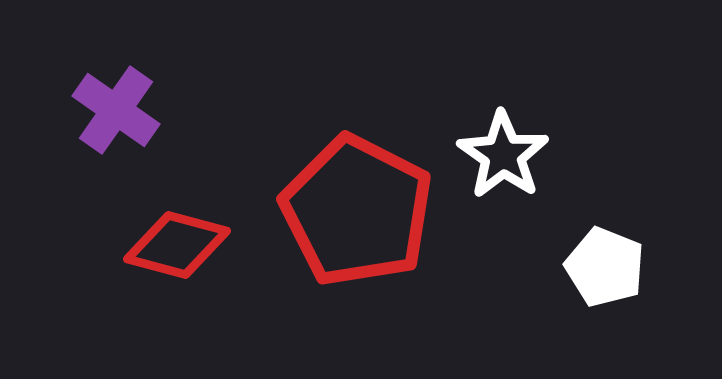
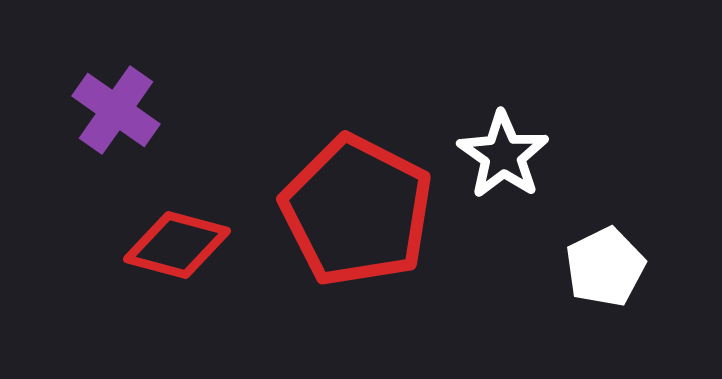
white pentagon: rotated 24 degrees clockwise
